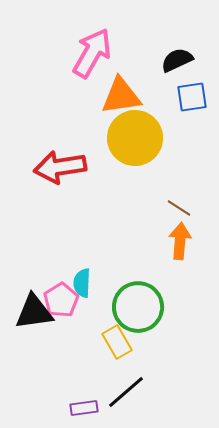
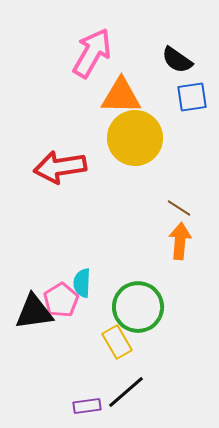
black semicircle: rotated 120 degrees counterclockwise
orange triangle: rotated 9 degrees clockwise
purple rectangle: moved 3 px right, 2 px up
